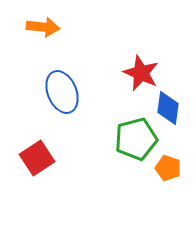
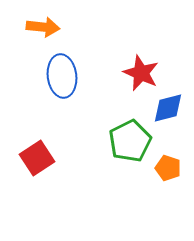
blue ellipse: moved 16 px up; rotated 15 degrees clockwise
blue diamond: rotated 68 degrees clockwise
green pentagon: moved 6 px left, 2 px down; rotated 12 degrees counterclockwise
